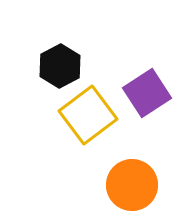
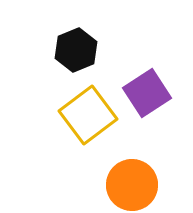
black hexagon: moved 16 px right, 16 px up; rotated 6 degrees clockwise
